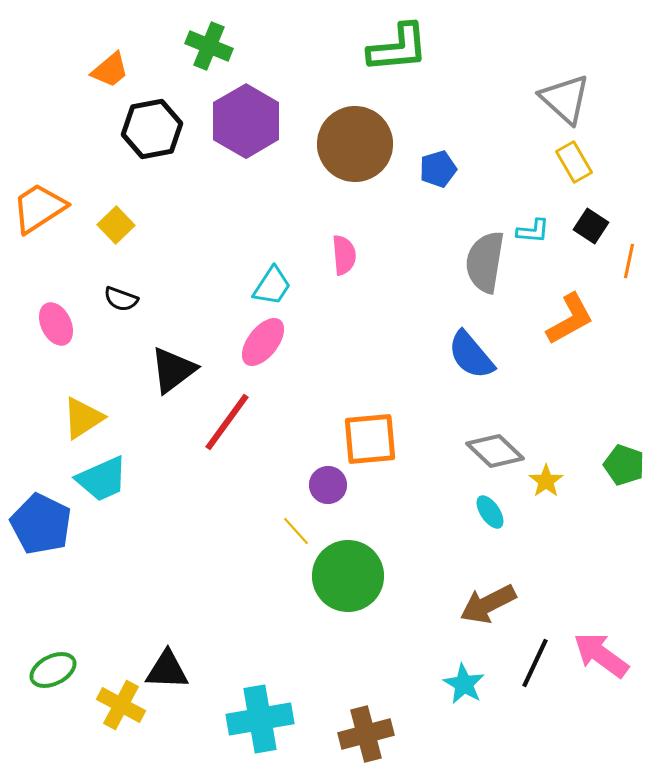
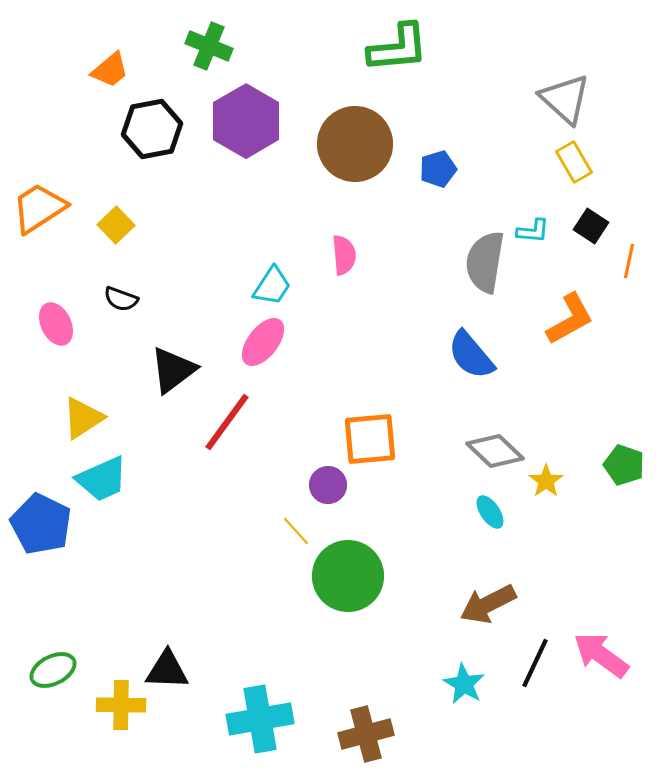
yellow cross at (121, 705): rotated 27 degrees counterclockwise
